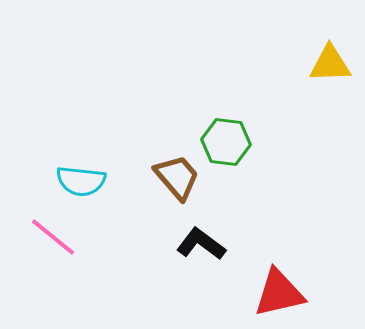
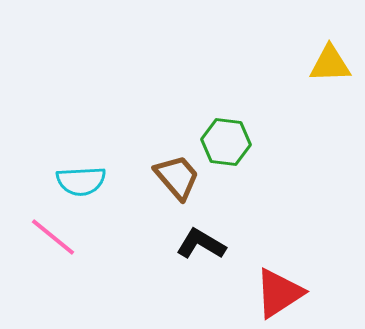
cyan semicircle: rotated 9 degrees counterclockwise
black L-shape: rotated 6 degrees counterclockwise
red triangle: rotated 20 degrees counterclockwise
